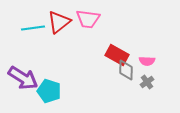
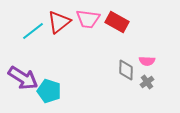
cyan line: moved 3 px down; rotated 30 degrees counterclockwise
red rectangle: moved 33 px up
